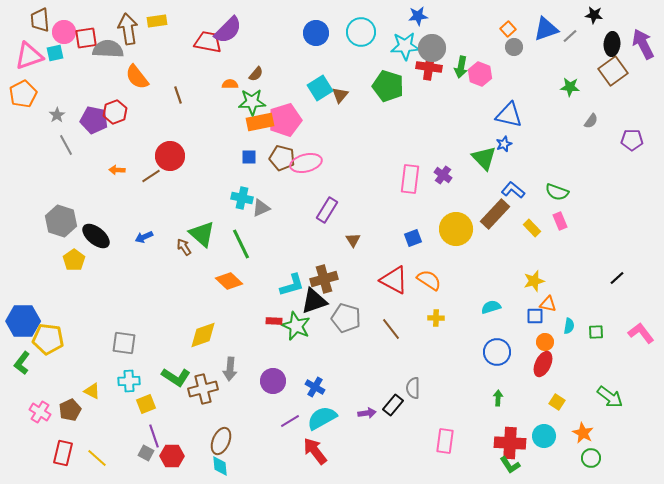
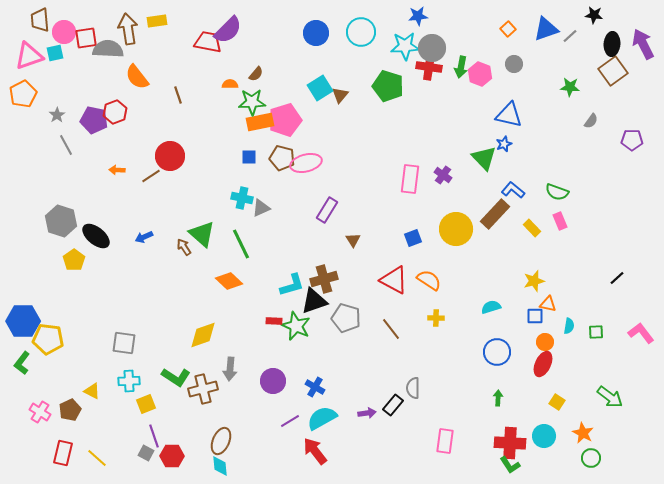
gray circle at (514, 47): moved 17 px down
